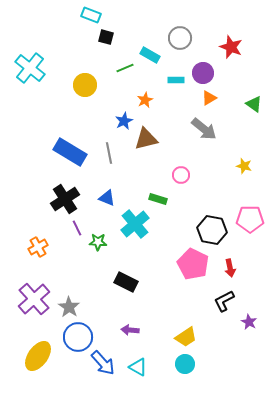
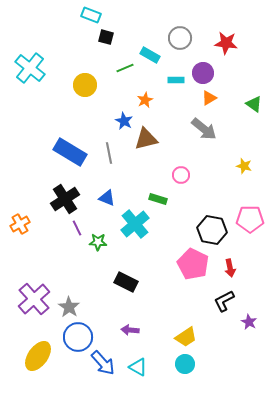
red star at (231, 47): moved 5 px left, 4 px up; rotated 15 degrees counterclockwise
blue star at (124, 121): rotated 18 degrees counterclockwise
orange cross at (38, 247): moved 18 px left, 23 px up
